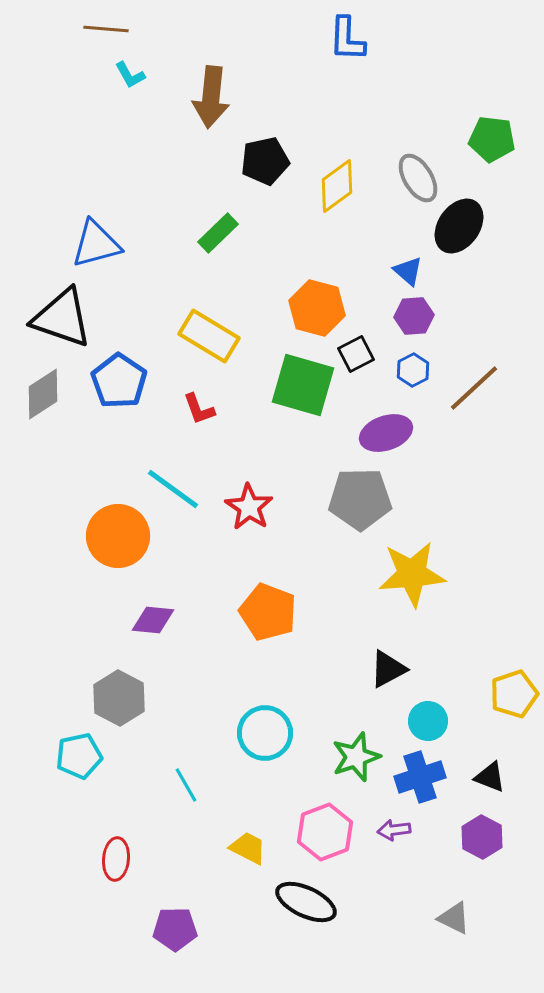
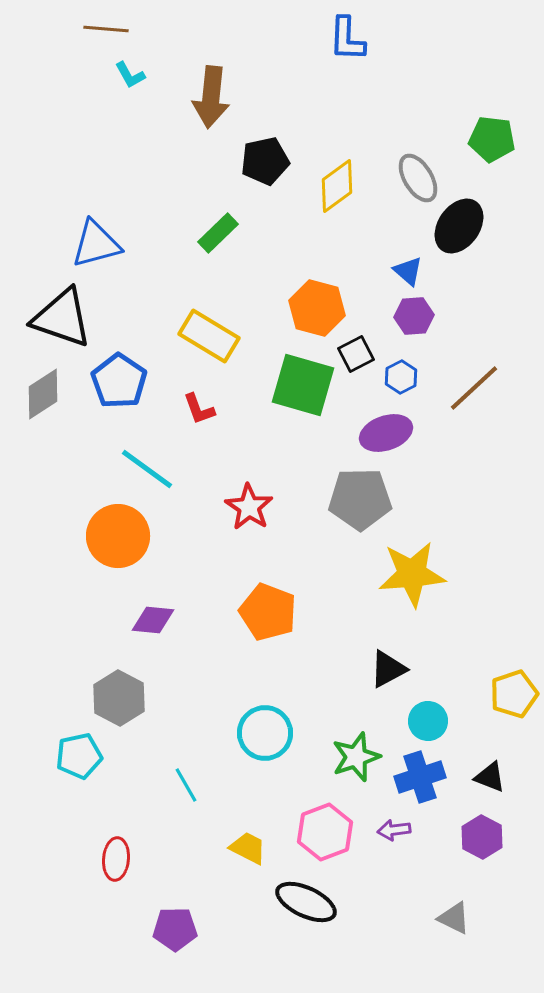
blue hexagon at (413, 370): moved 12 px left, 7 px down
cyan line at (173, 489): moved 26 px left, 20 px up
